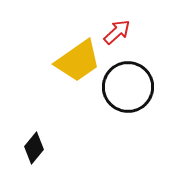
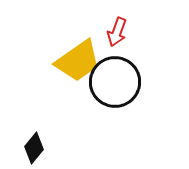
red arrow: rotated 152 degrees clockwise
black circle: moved 13 px left, 5 px up
